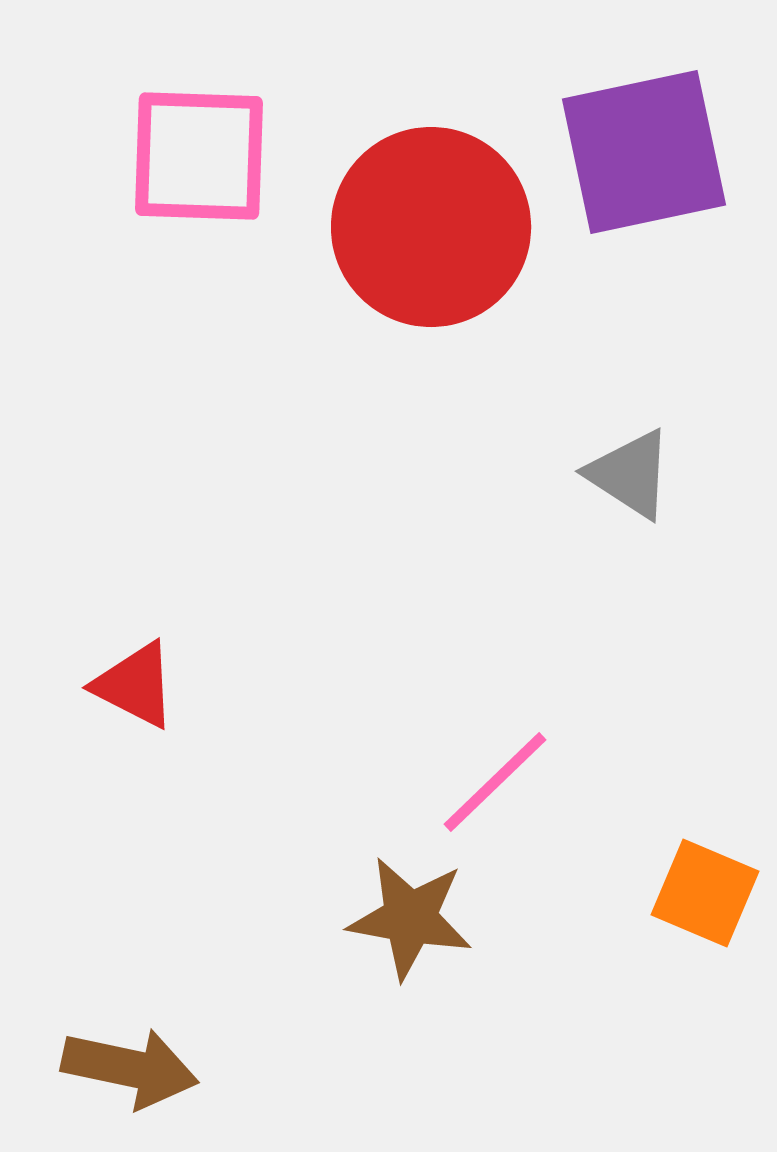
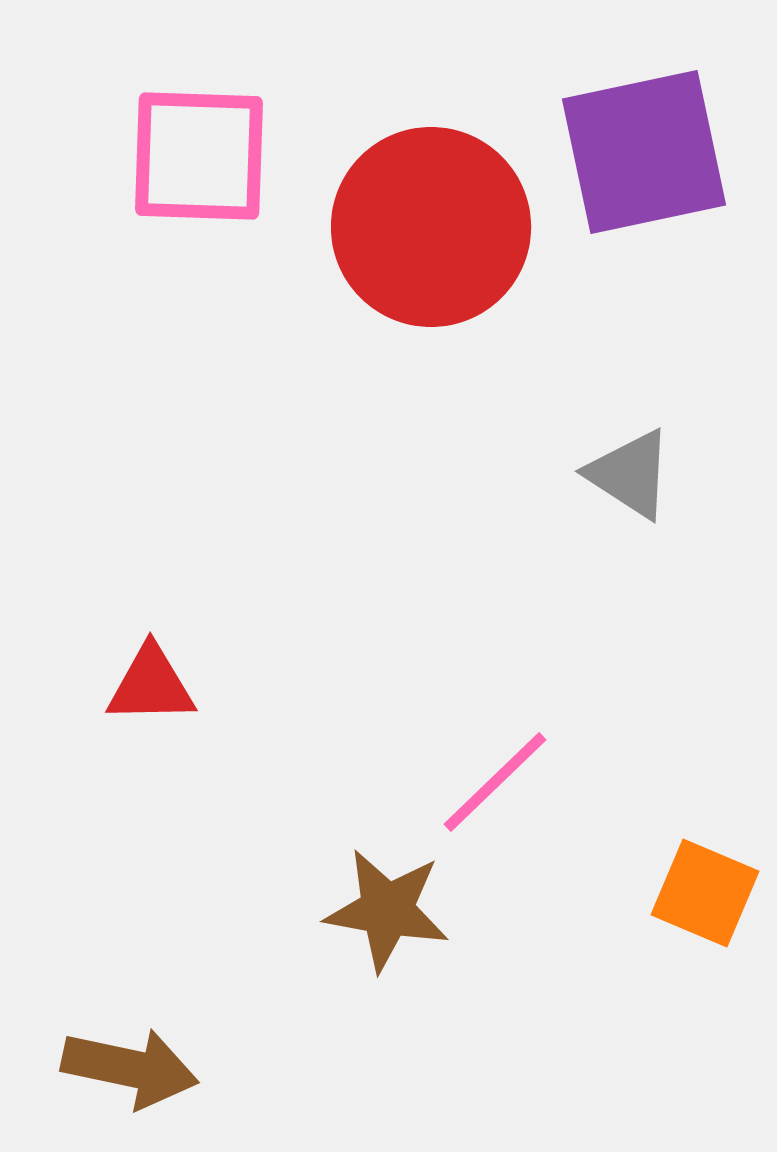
red triangle: moved 16 px right; rotated 28 degrees counterclockwise
brown star: moved 23 px left, 8 px up
